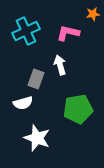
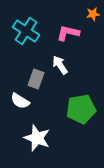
cyan cross: rotated 32 degrees counterclockwise
white arrow: rotated 18 degrees counterclockwise
white semicircle: moved 3 px left, 2 px up; rotated 48 degrees clockwise
green pentagon: moved 3 px right
